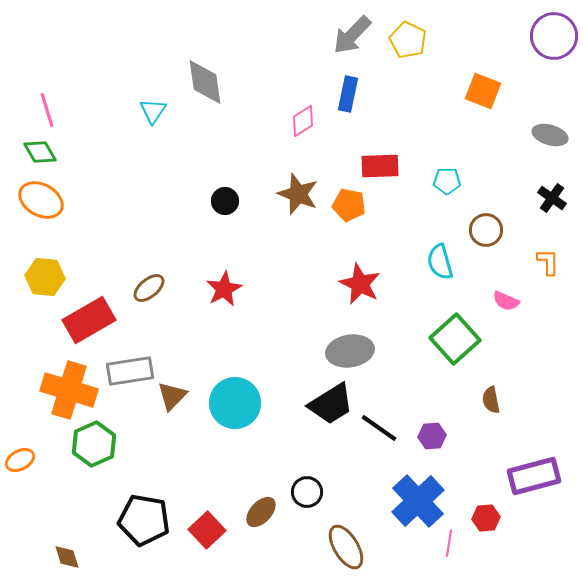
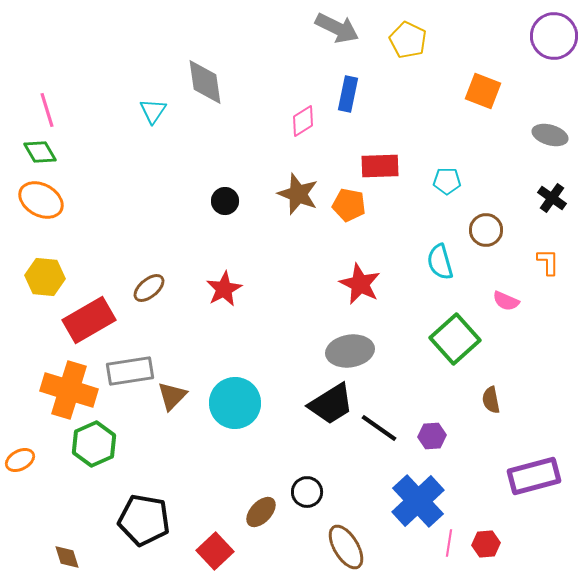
gray arrow at (352, 35): moved 15 px left, 7 px up; rotated 108 degrees counterclockwise
red hexagon at (486, 518): moved 26 px down
red square at (207, 530): moved 8 px right, 21 px down
